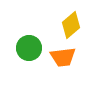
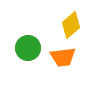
green circle: moved 1 px left
